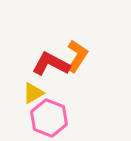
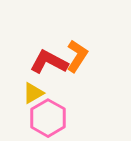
red L-shape: moved 2 px left, 2 px up
pink hexagon: moved 1 px left; rotated 9 degrees clockwise
